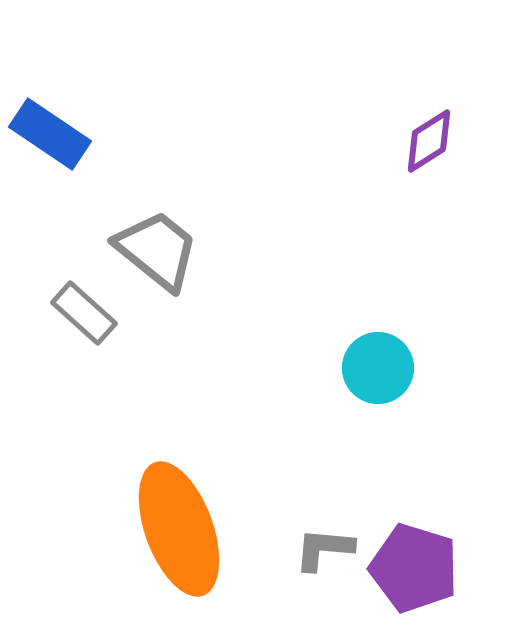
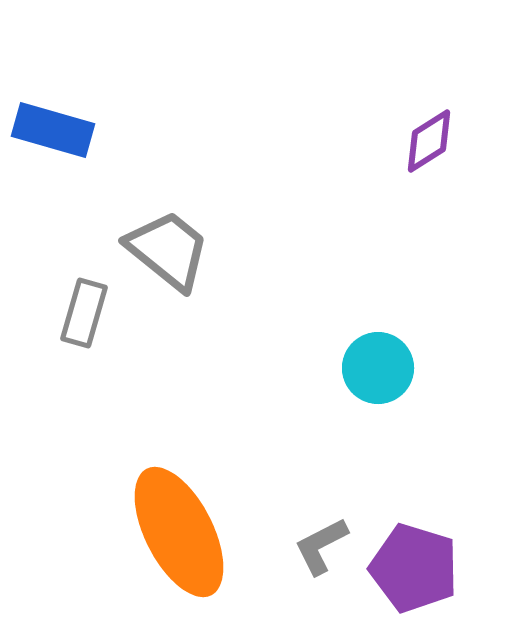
blue rectangle: moved 3 px right, 4 px up; rotated 18 degrees counterclockwise
gray trapezoid: moved 11 px right
gray rectangle: rotated 64 degrees clockwise
orange ellipse: moved 3 px down; rotated 7 degrees counterclockwise
gray L-shape: moved 3 px left, 3 px up; rotated 32 degrees counterclockwise
